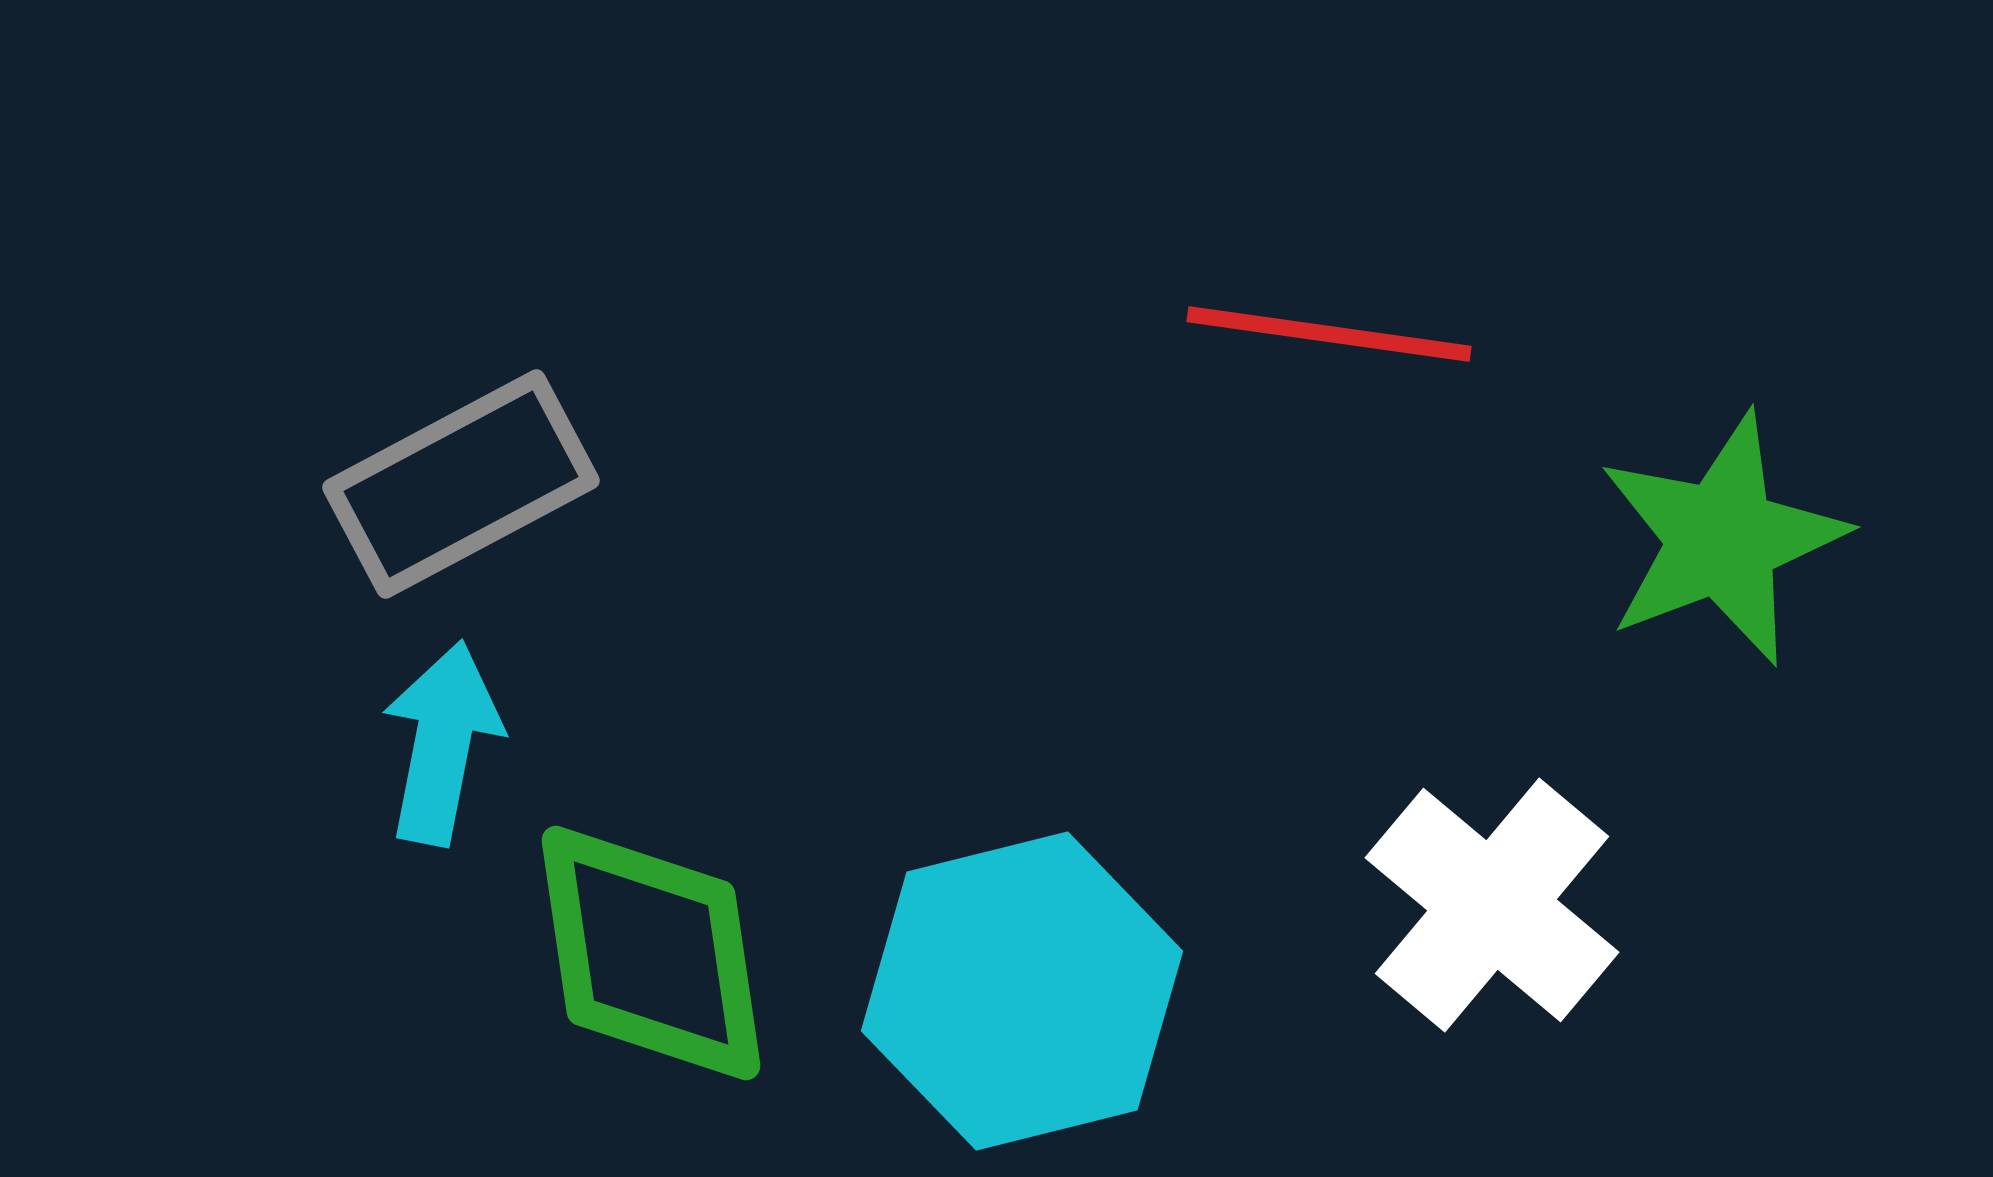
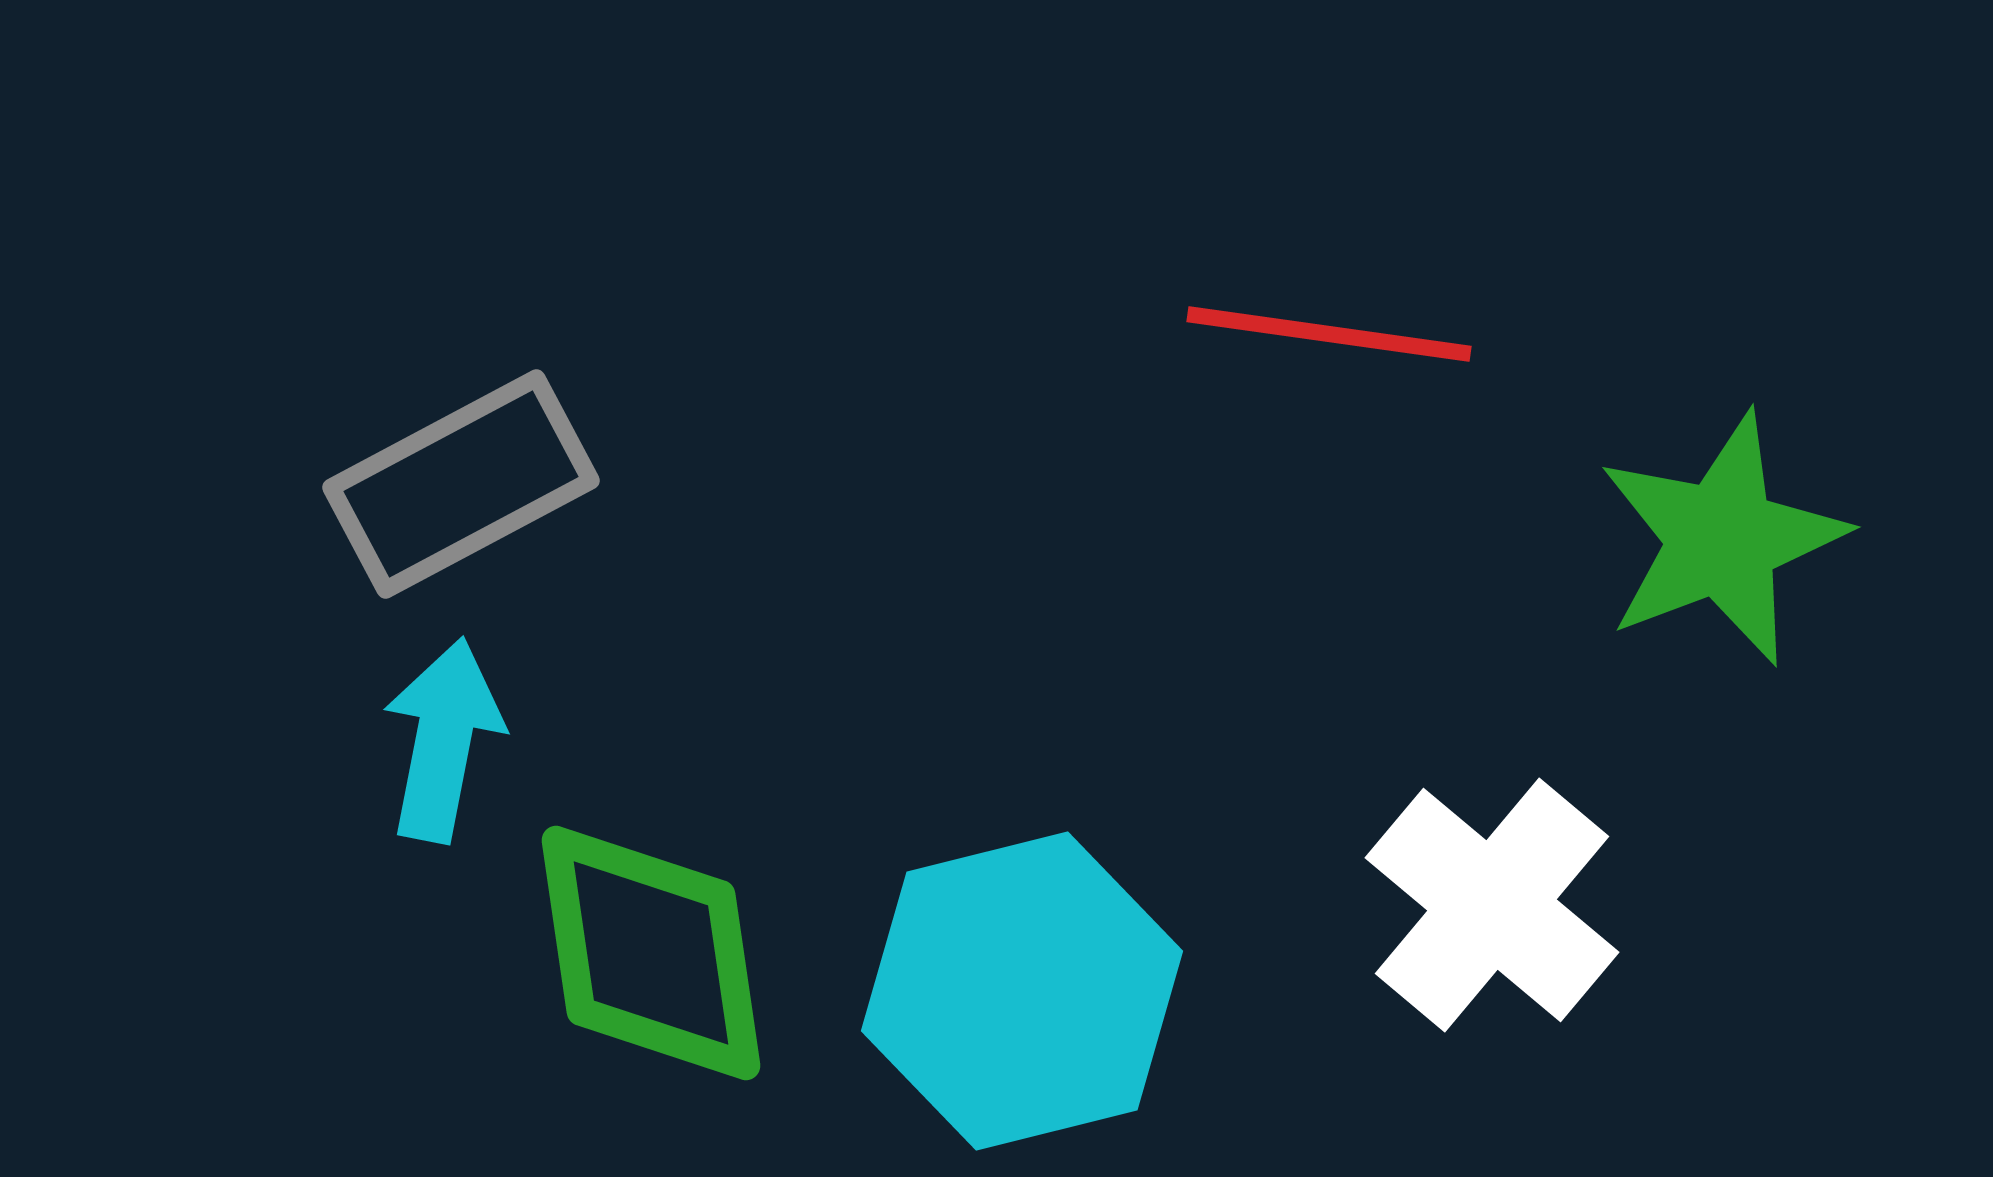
cyan arrow: moved 1 px right, 3 px up
